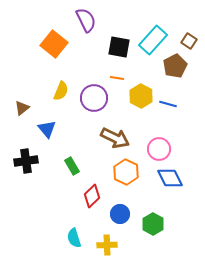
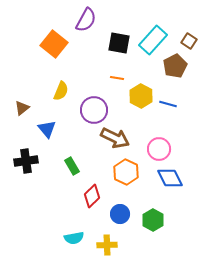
purple semicircle: rotated 55 degrees clockwise
black square: moved 4 px up
purple circle: moved 12 px down
green hexagon: moved 4 px up
cyan semicircle: rotated 84 degrees counterclockwise
